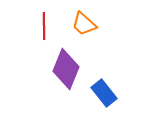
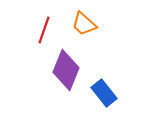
red line: moved 4 px down; rotated 20 degrees clockwise
purple diamond: moved 1 px down
